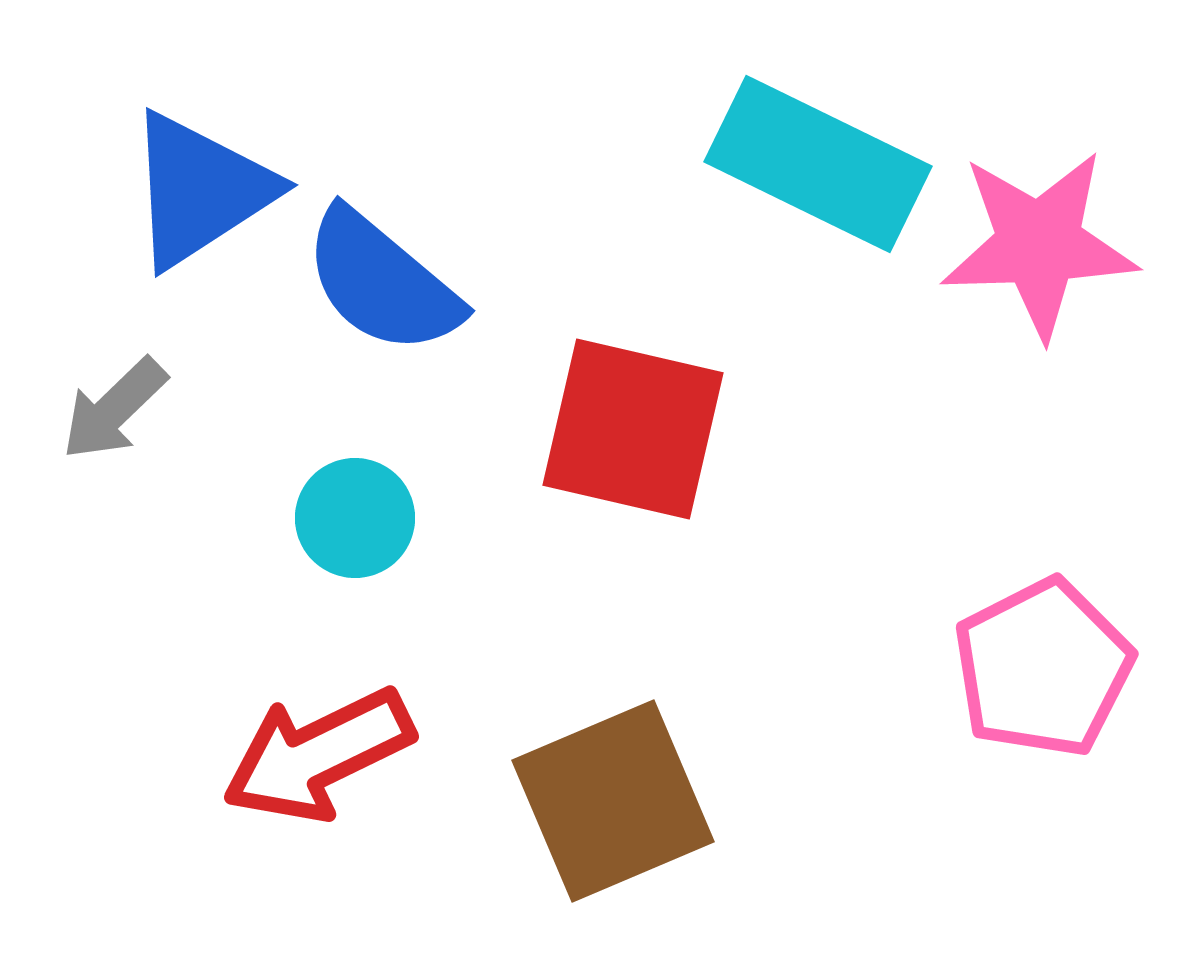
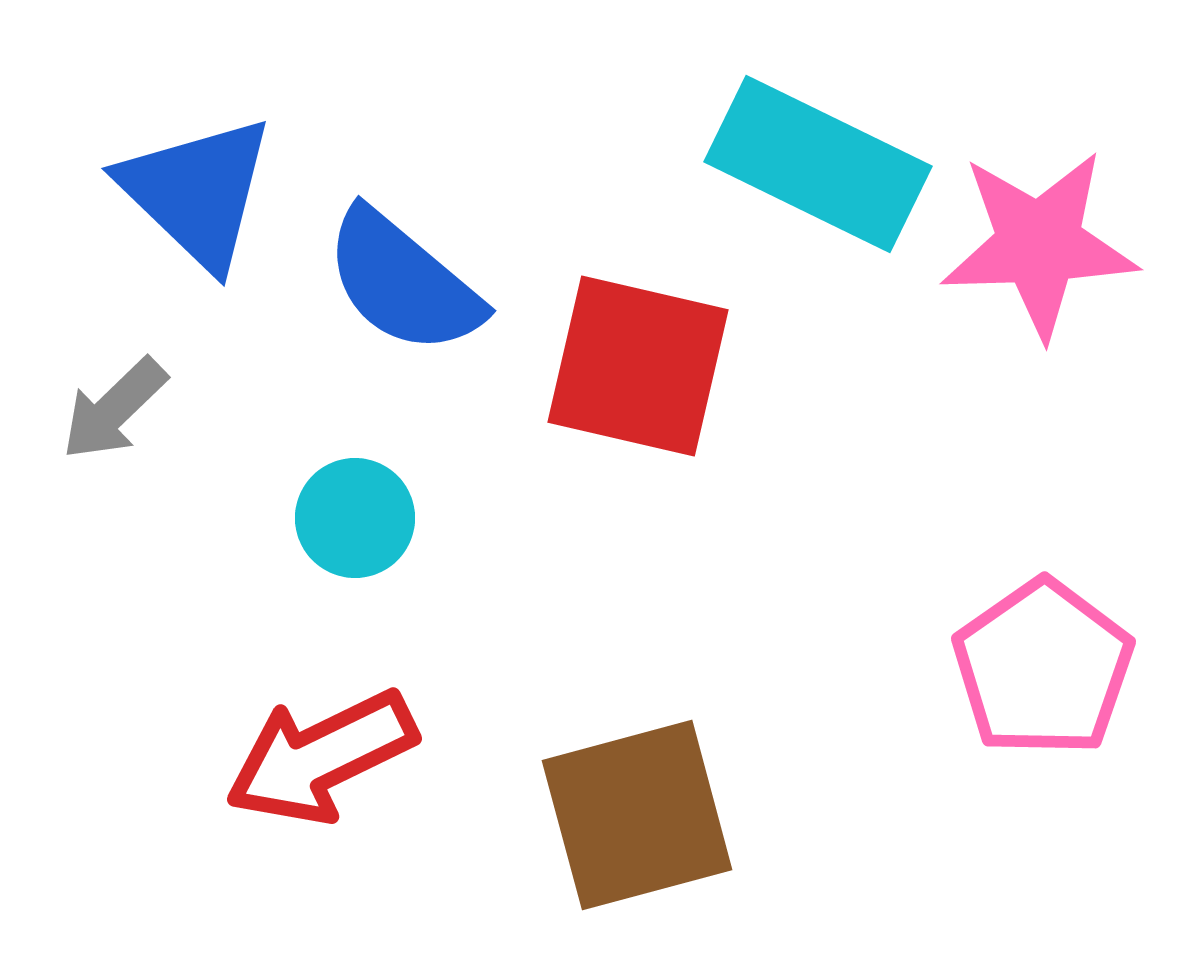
blue triangle: moved 3 px left, 2 px down; rotated 43 degrees counterclockwise
blue semicircle: moved 21 px right
red square: moved 5 px right, 63 px up
pink pentagon: rotated 8 degrees counterclockwise
red arrow: moved 3 px right, 2 px down
brown square: moved 24 px right, 14 px down; rotated 8 degrees clockwise
